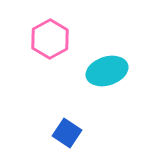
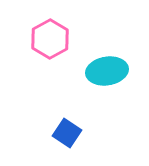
cyan ellipse: rotated 9 degrees clockwise
